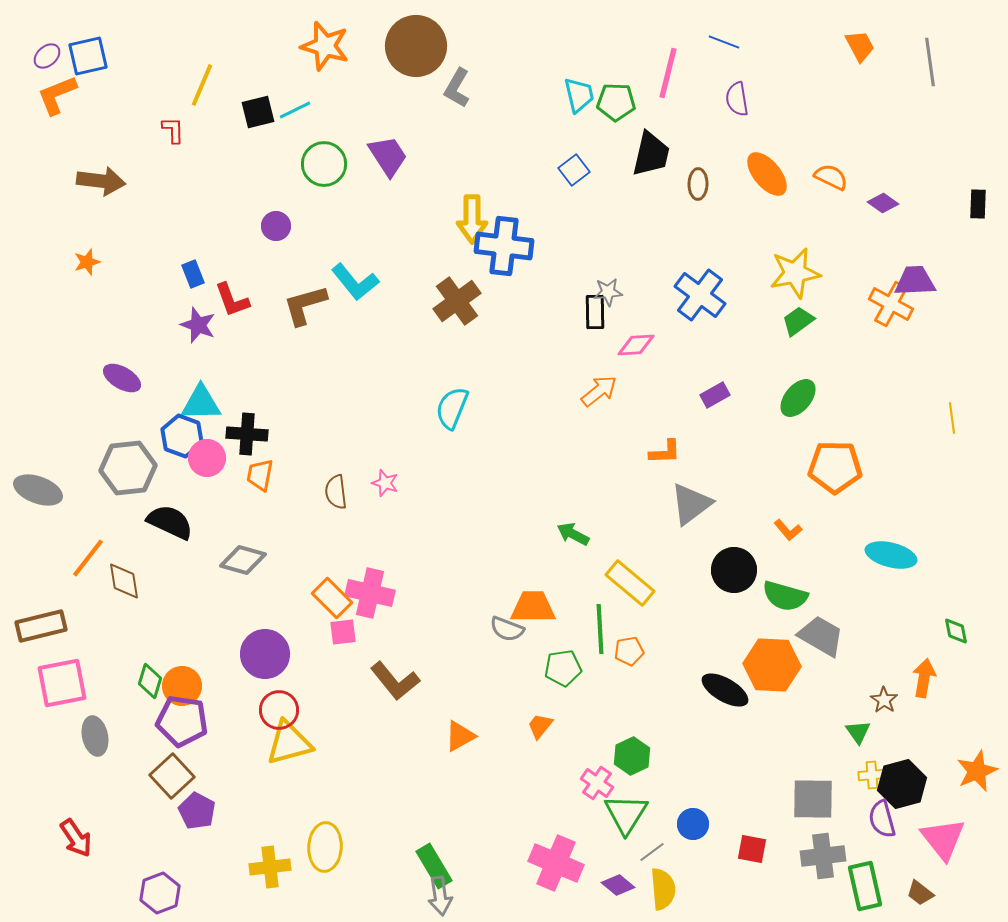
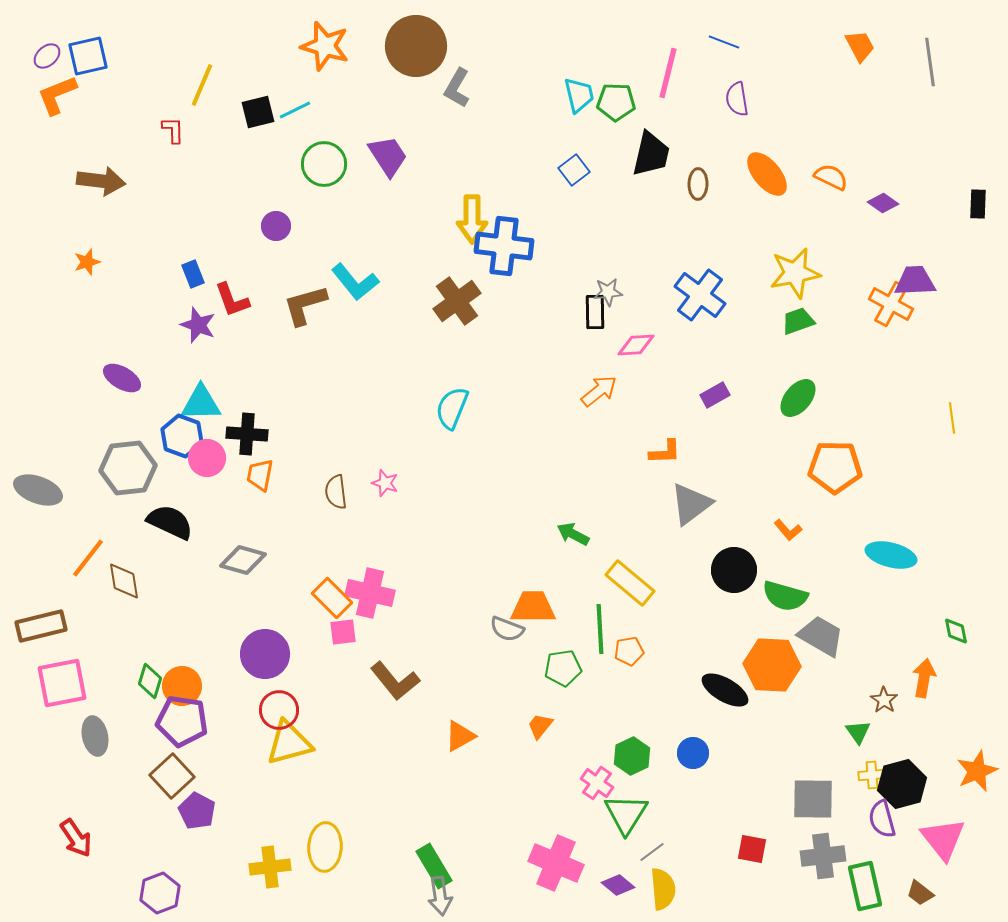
green trapezoid at (798, 321): rotated 16 degrees clockwise
blue circle at (693, 824): moved 71 px up
